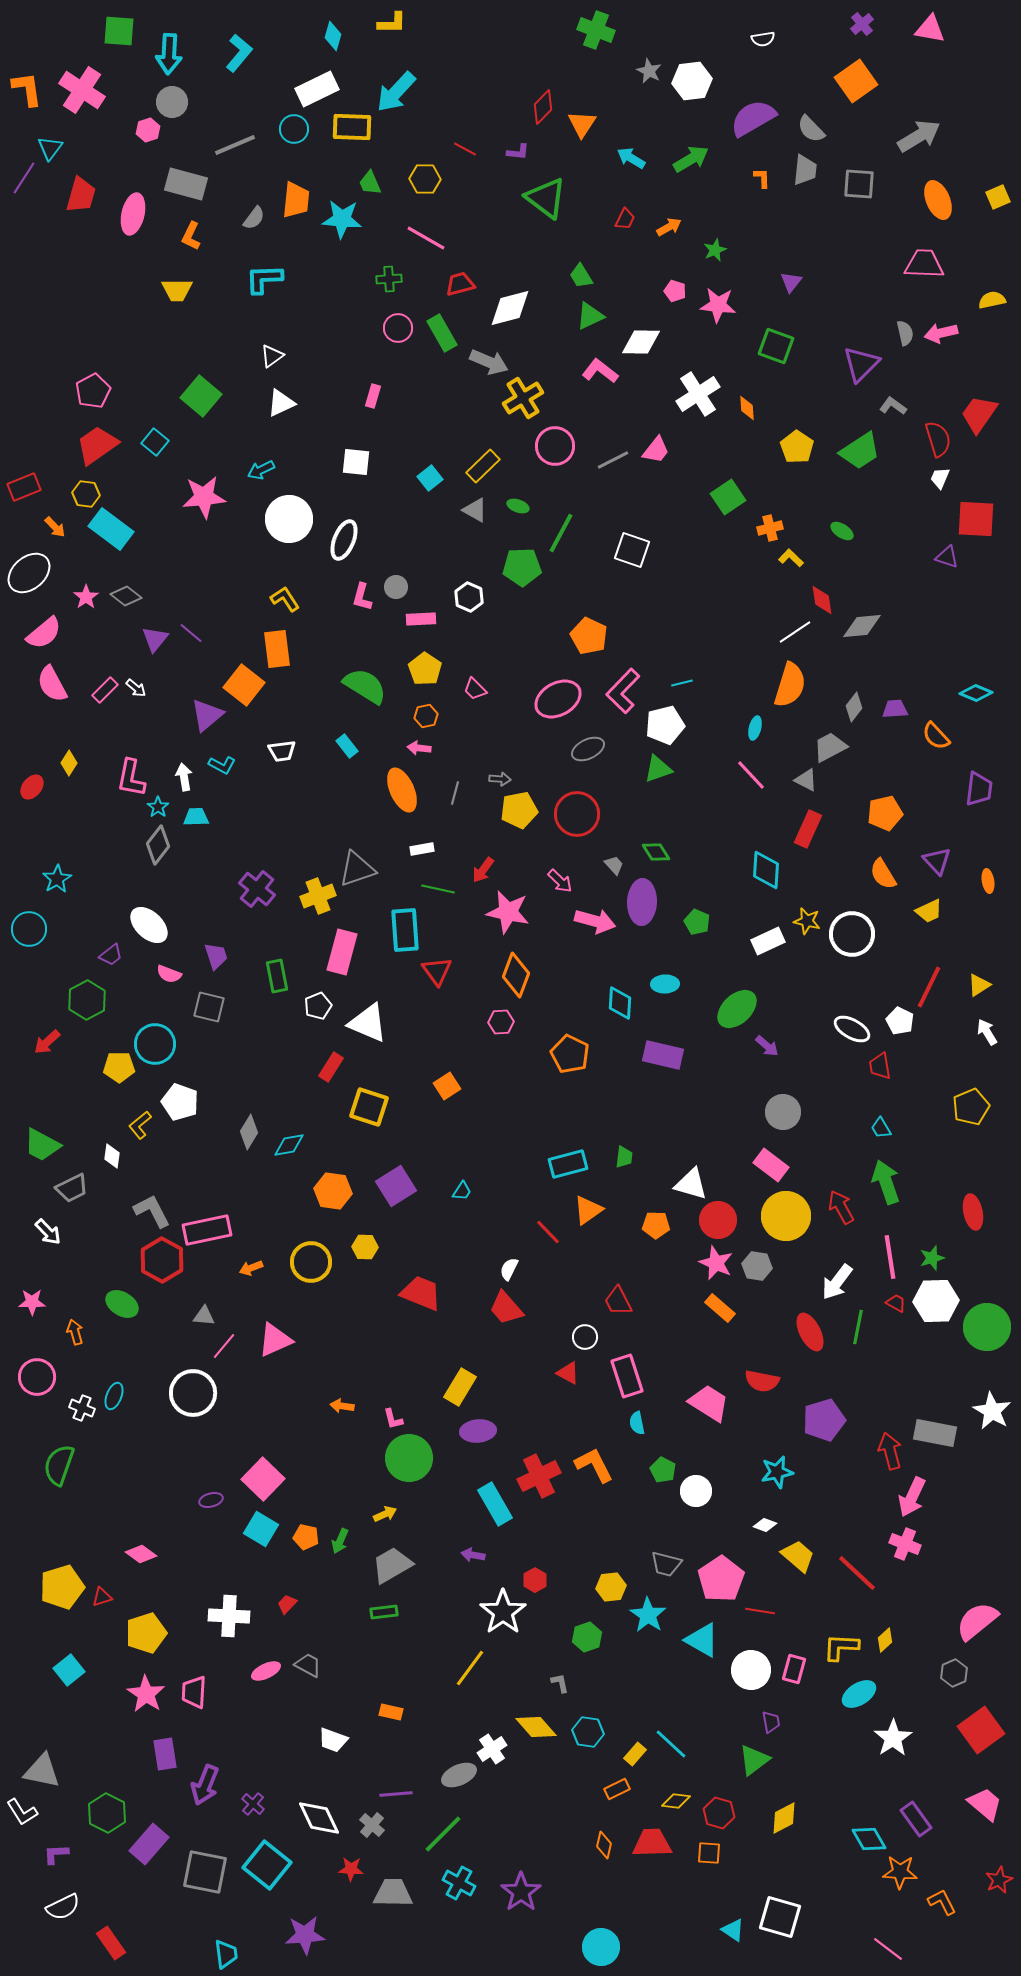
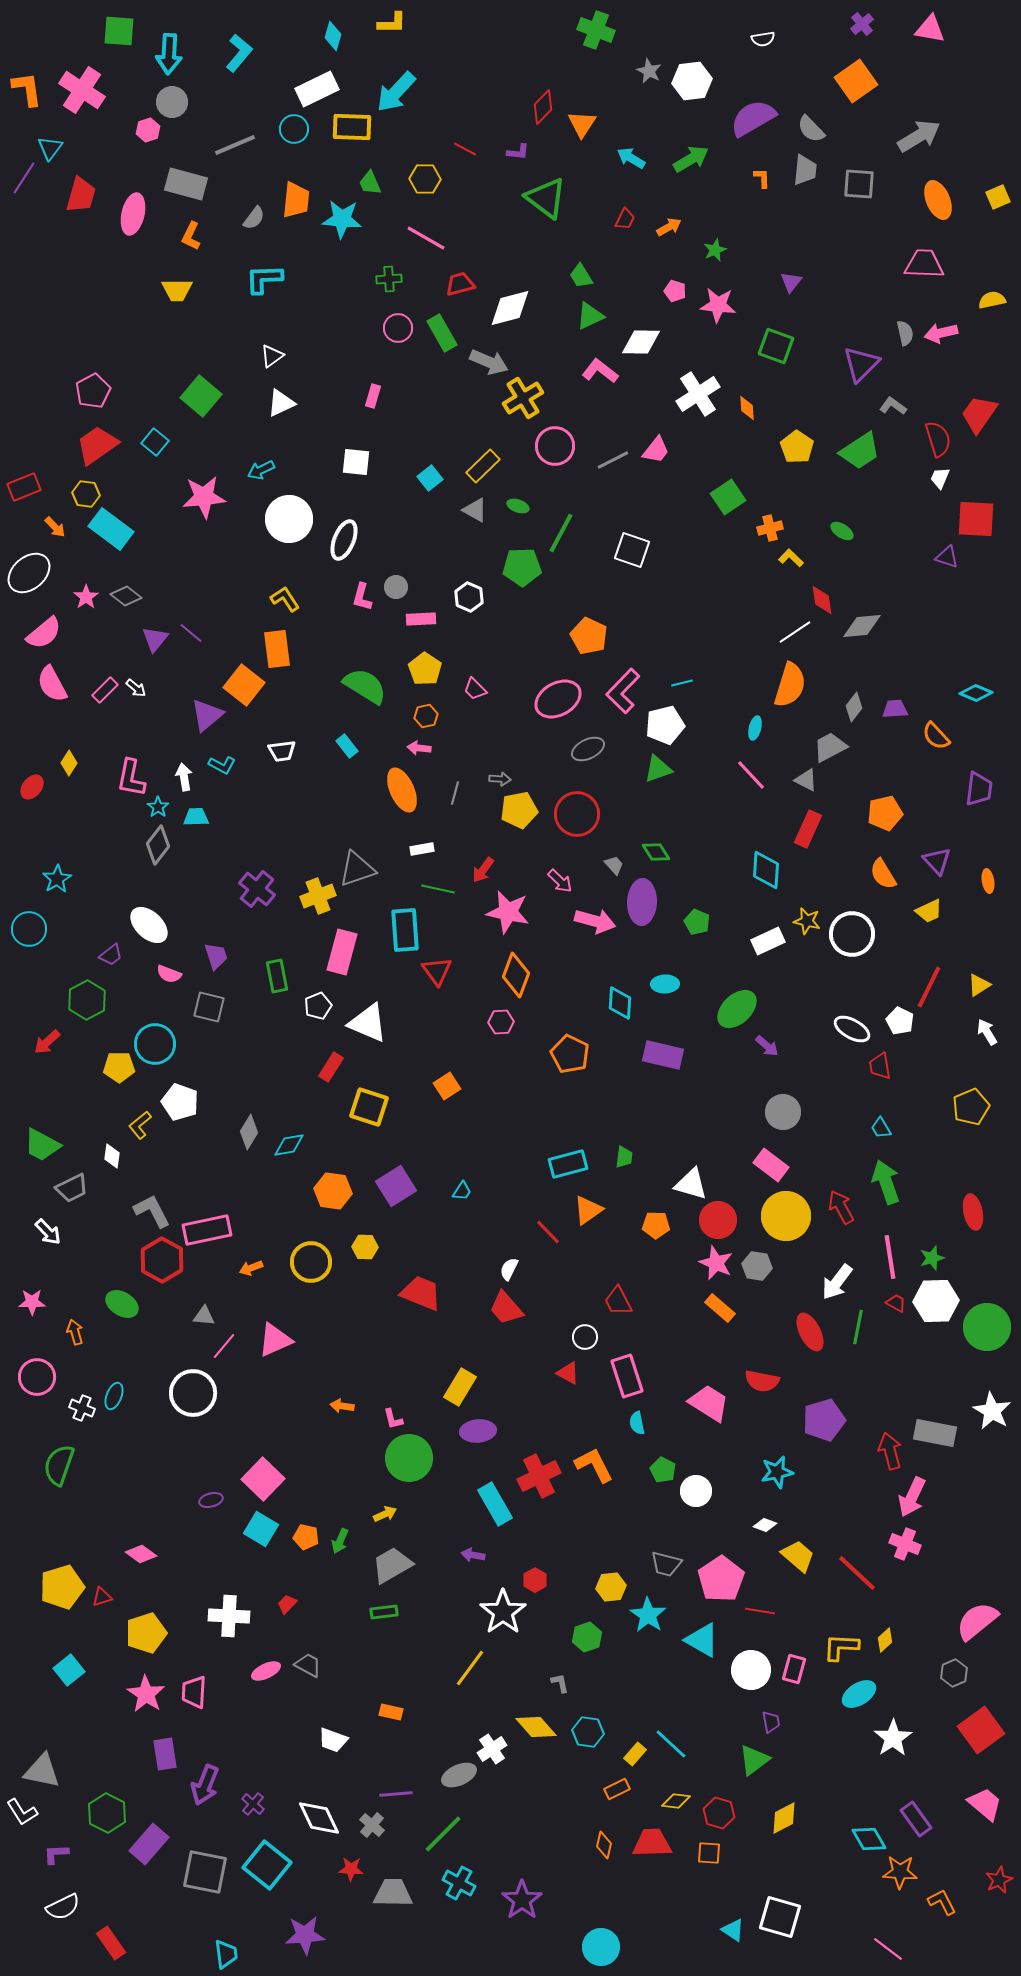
purple star at (521, 1892): moved 1 px right, 8 px down
